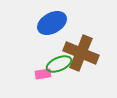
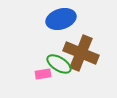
blue ellipse: moved 9 px right, 4 px up; rotated 12 degrees clockwise
green ellipse: rotated 55 degrees clockwise
